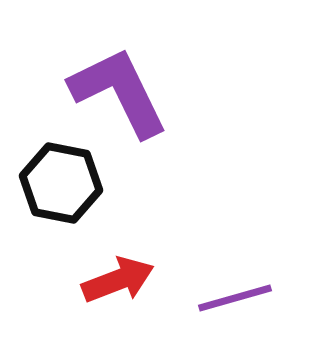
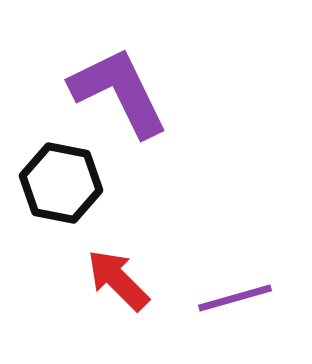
red arrow: rotated 114 degrees counterclockwise
